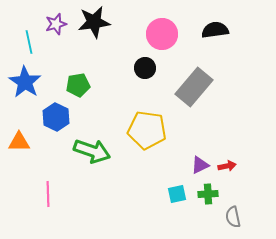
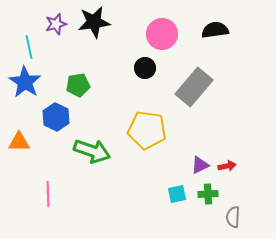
cyan line: moved 5 px down
gray semicircle: rotated 15 degrees clockwise
